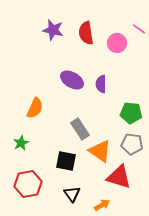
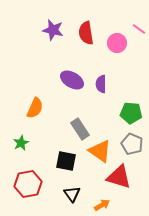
gray pentagon: rotated 15 degrees clockwise
